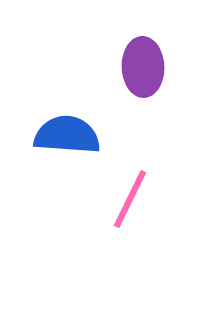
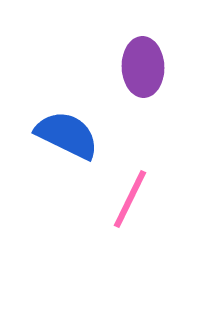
blue semicircle: rotated 22 degrees clockwise
